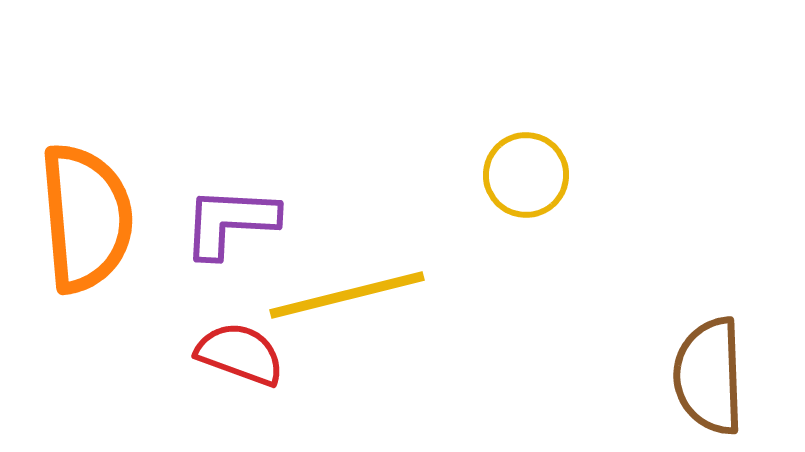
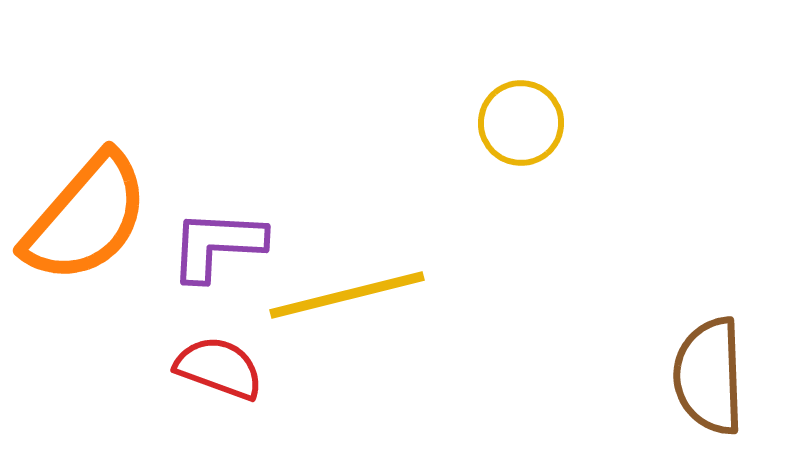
yellow circle: moved 5 px left, 52 px up
orange semicircle: rotated 46 degrees clockwise
purple L-shape: moved 13 px left, 23 px down
red semicircle: moved 21 px left, 14 px down
